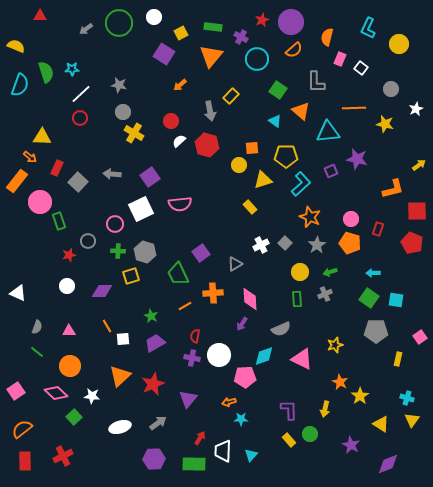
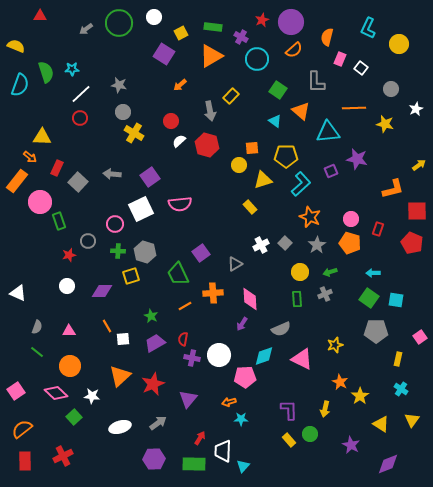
orange triangle at (211, 56): rotated 20 degrees clockwise
red semicircle at (195, 336): moved 12 px left, 3 px down
cyan cross at (407, 398): moved 6 px left, 9 px up; rotated 16 degrees clockwise
cyan triangle at (251, 455): moved 8 px left, 11 px down
